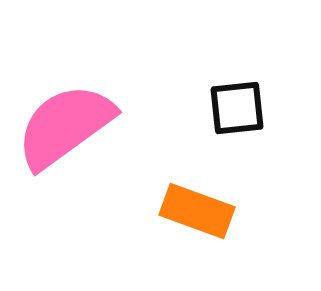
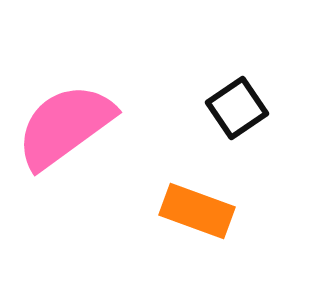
black square: rotated 28 degrees counterclockwise
